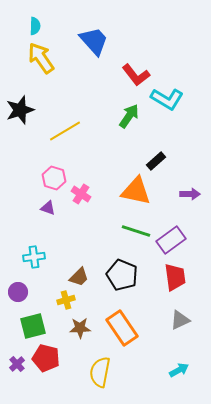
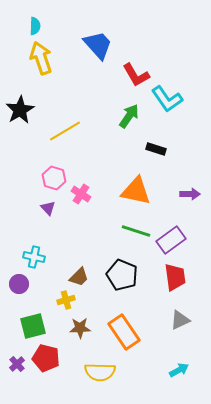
blue trapezoid: moved 4 px right, 4 px down
yellow arrow: rotated 16 degrees clockwise
red L-shape: rotated 8 degrees clockwise
cyan L-shape: rotated 24 degrees clockwise
black star: rotated 12 degrees counterclockwise
black rectangle: moved 12 px up; rotated 60 degrees clockwise
purple triangle: rotated 28 degrees clockwise
cyan cross: rotated 20 degrees clockwise
purple circle: moved 1 px right, 8 px up
orange rectangle: moved 2 px right, 4 px down
yellow semicircle: rotated 100 degrees counterclockwise
